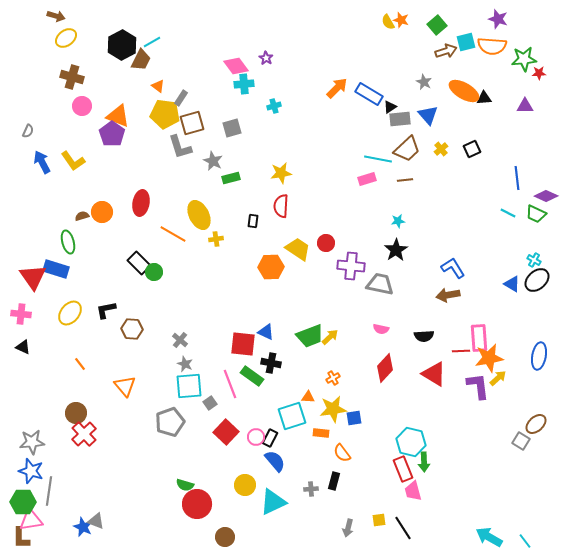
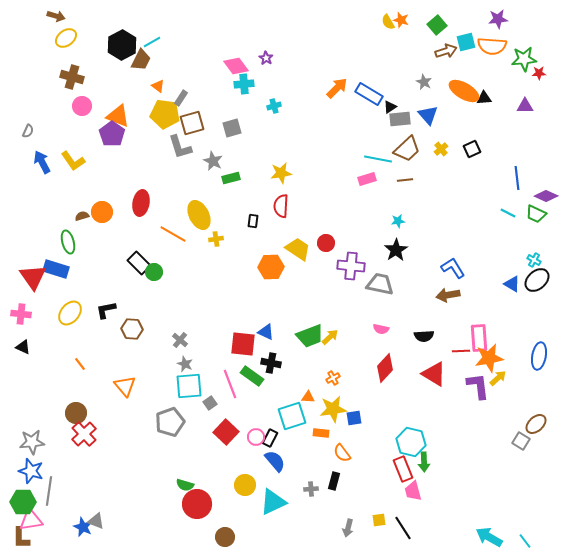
purple star at (498, 19): rotated 24 degrees counterclockwise
